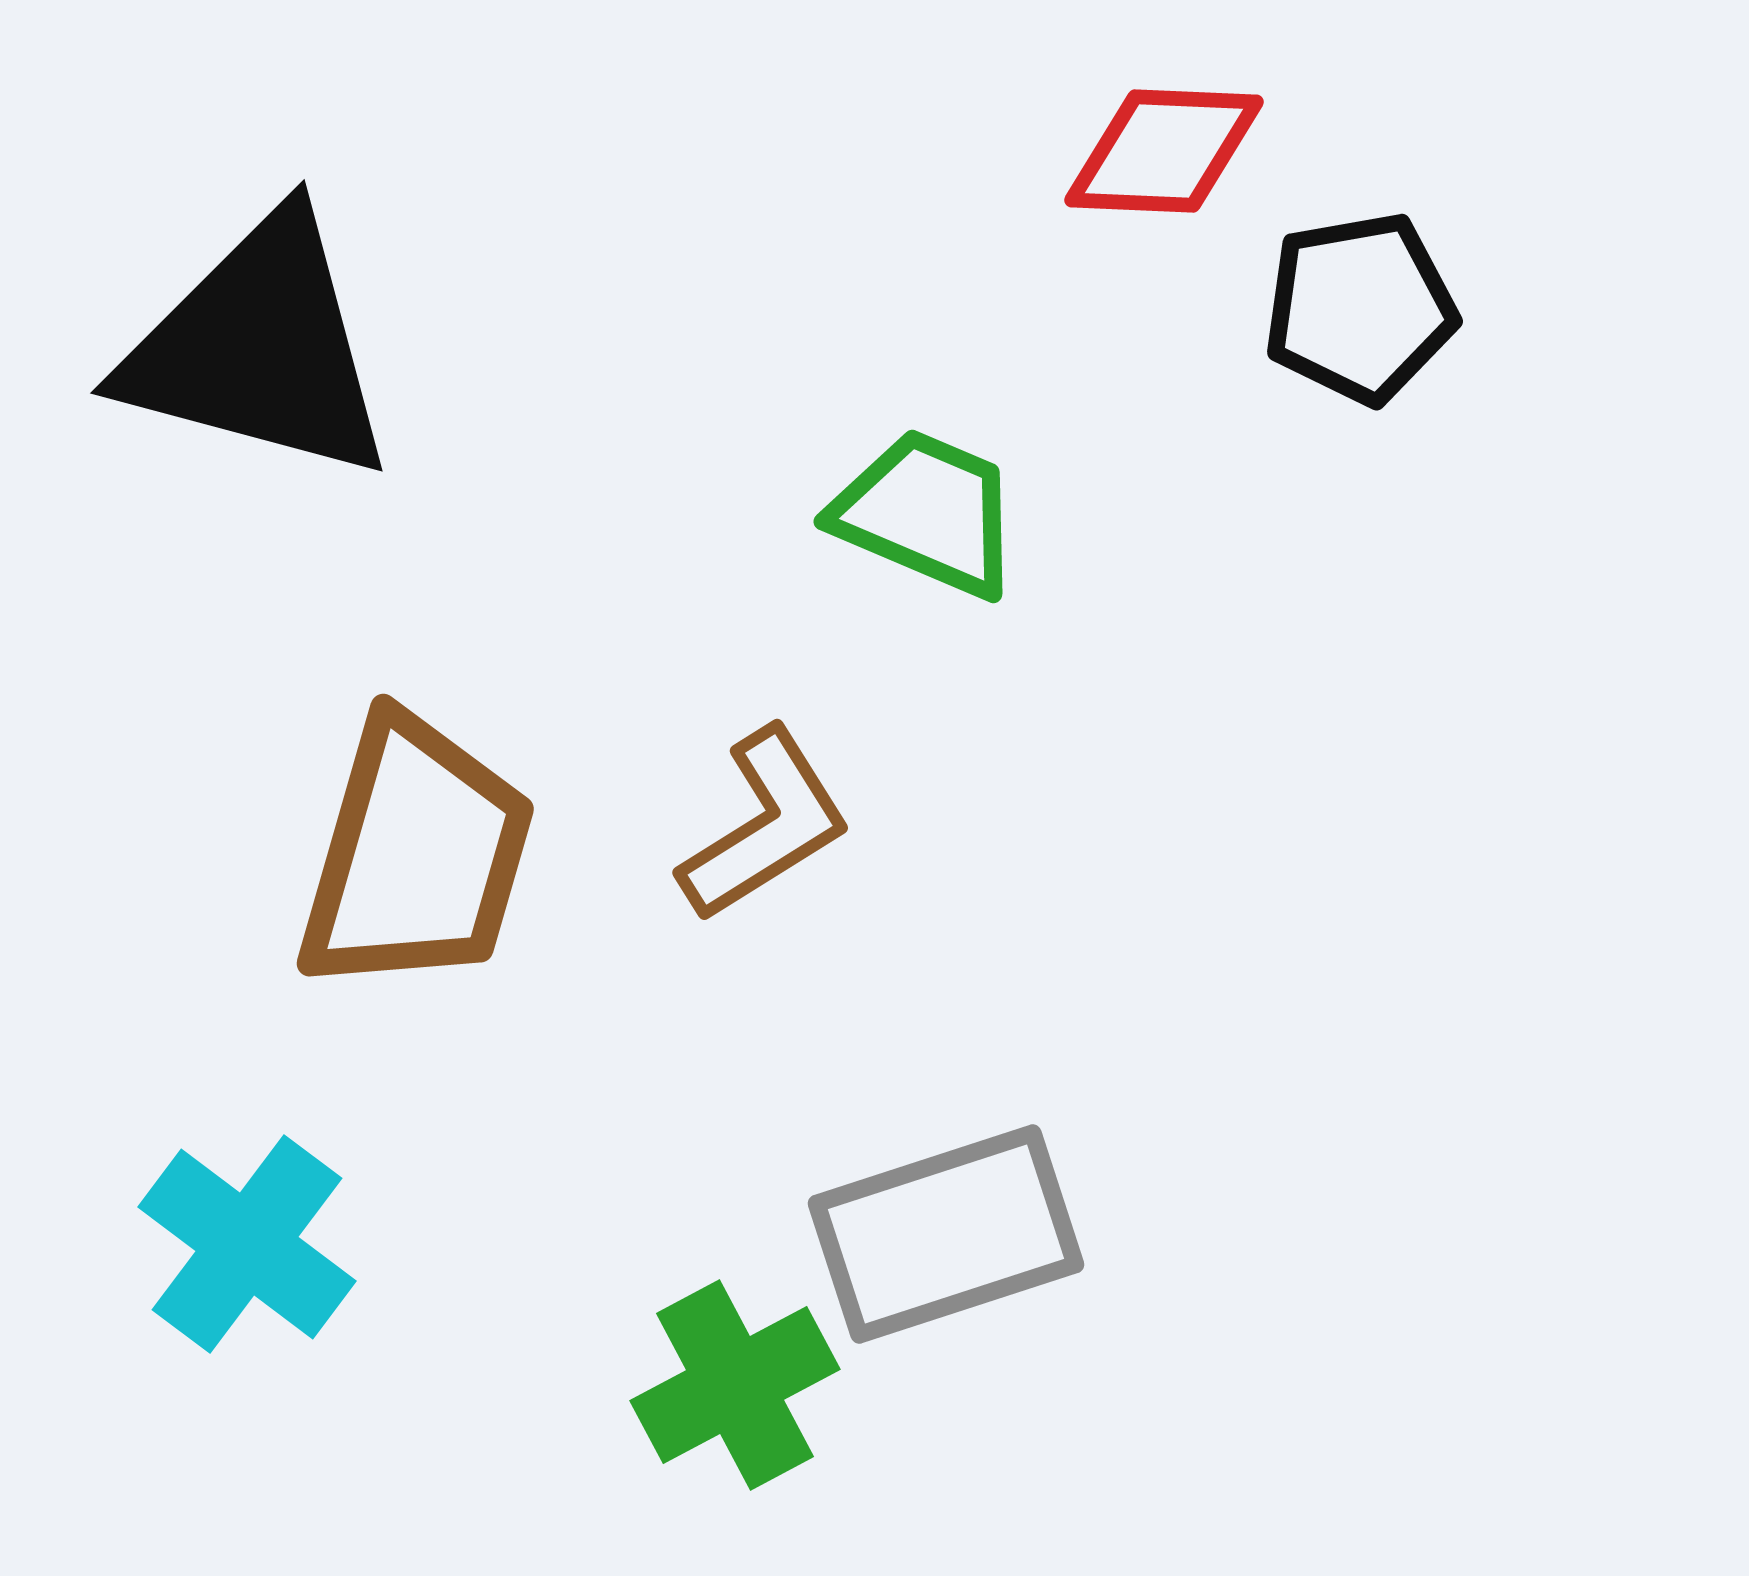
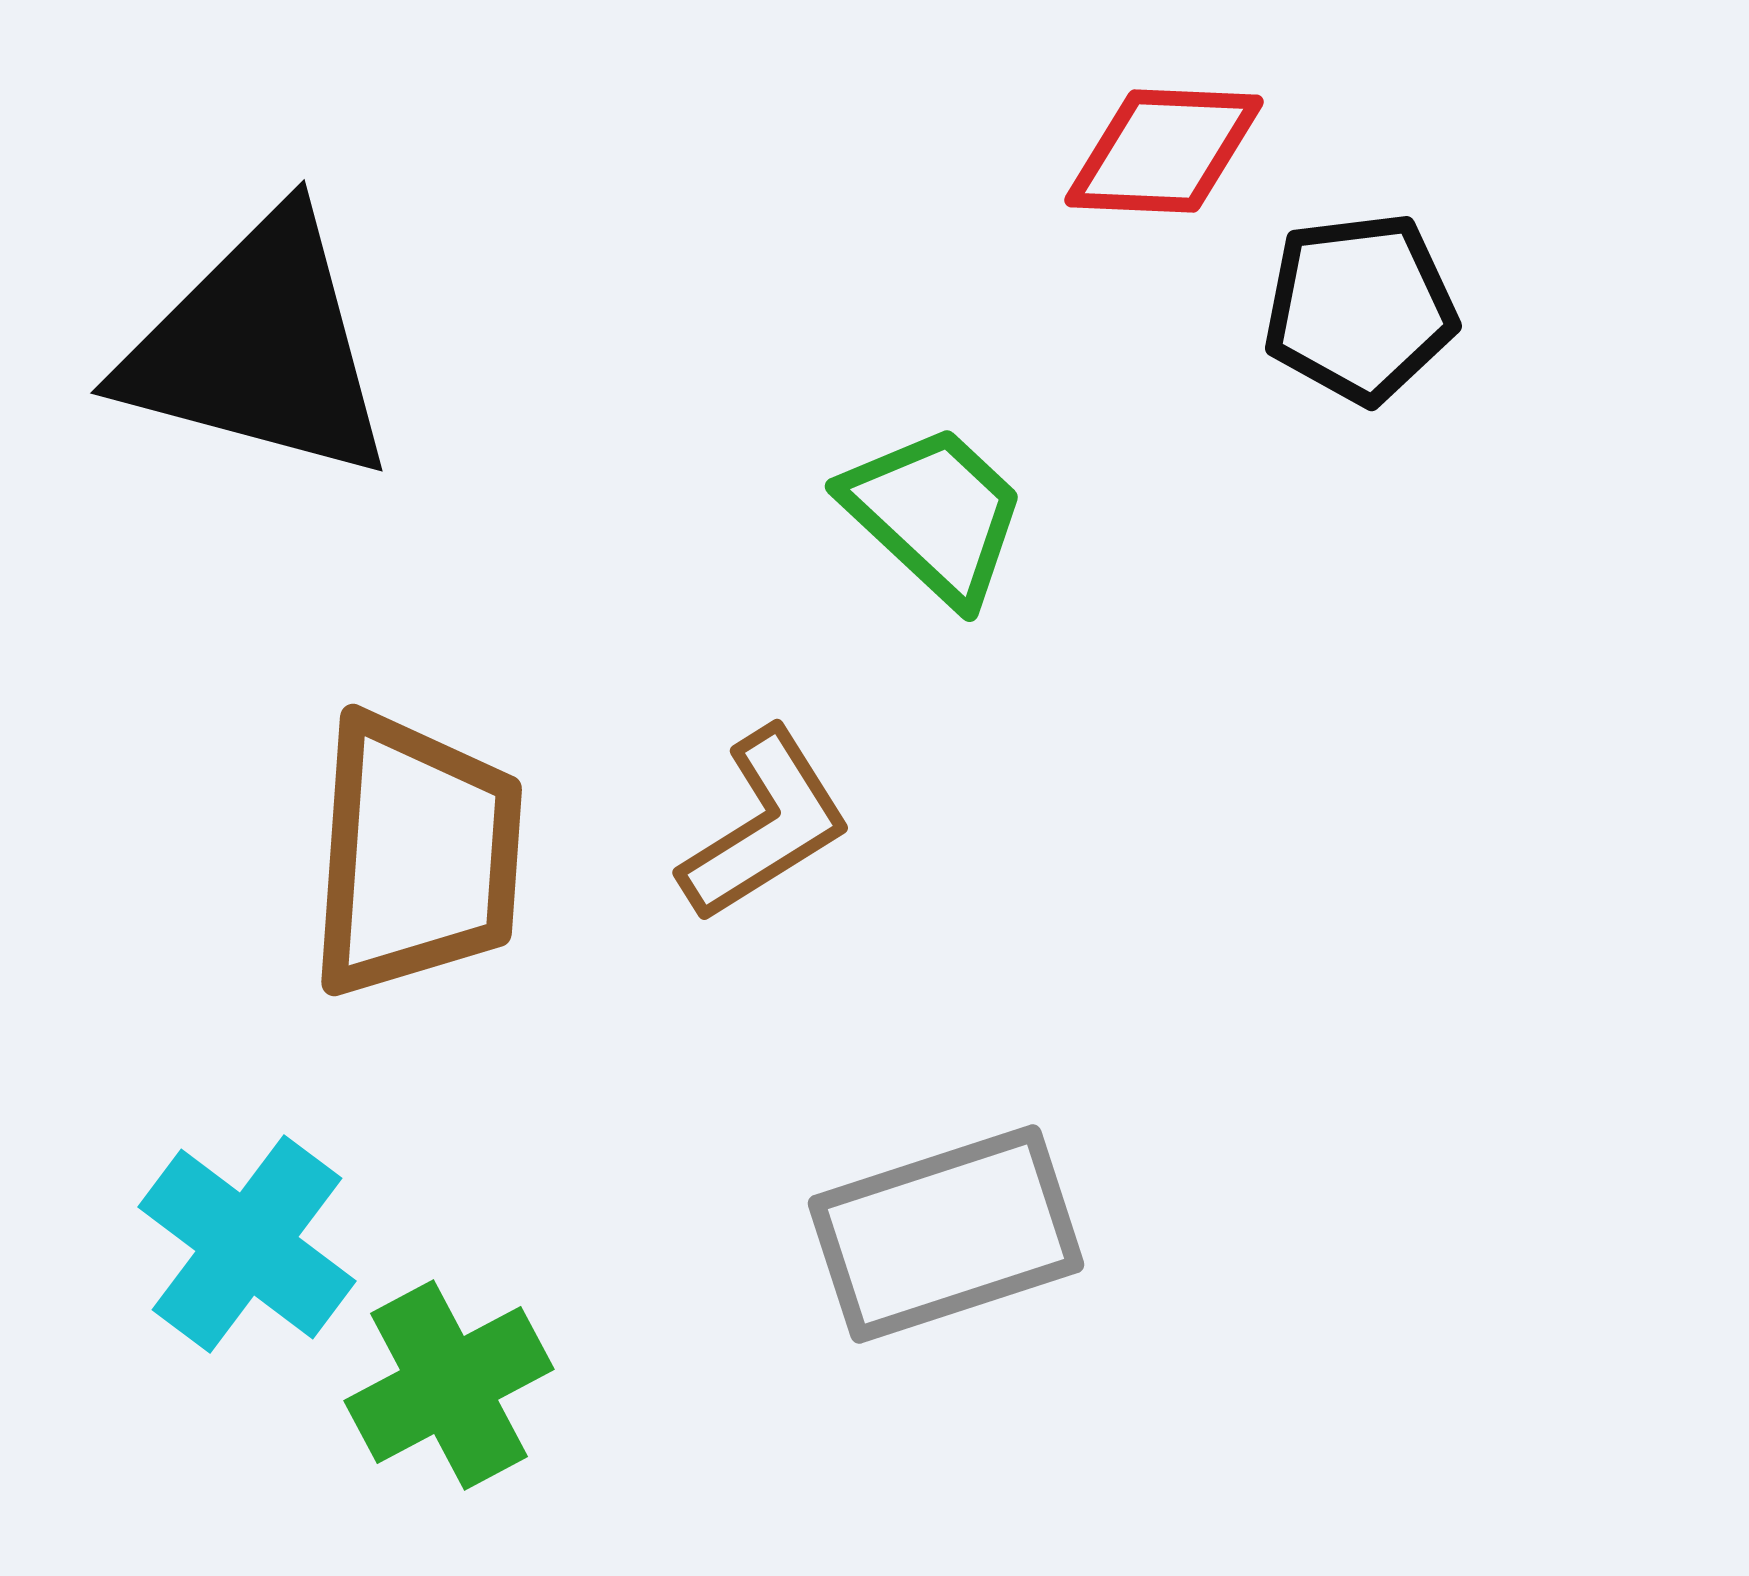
black pentagon: rotated 3 degrees clockwise
green trapezoid: moved 8 px right, 1 px down; rotated 20 degrees clockwise
brown trapezoid: rotated 12 degrees counterclockwise
green cross: moved 286 px left
